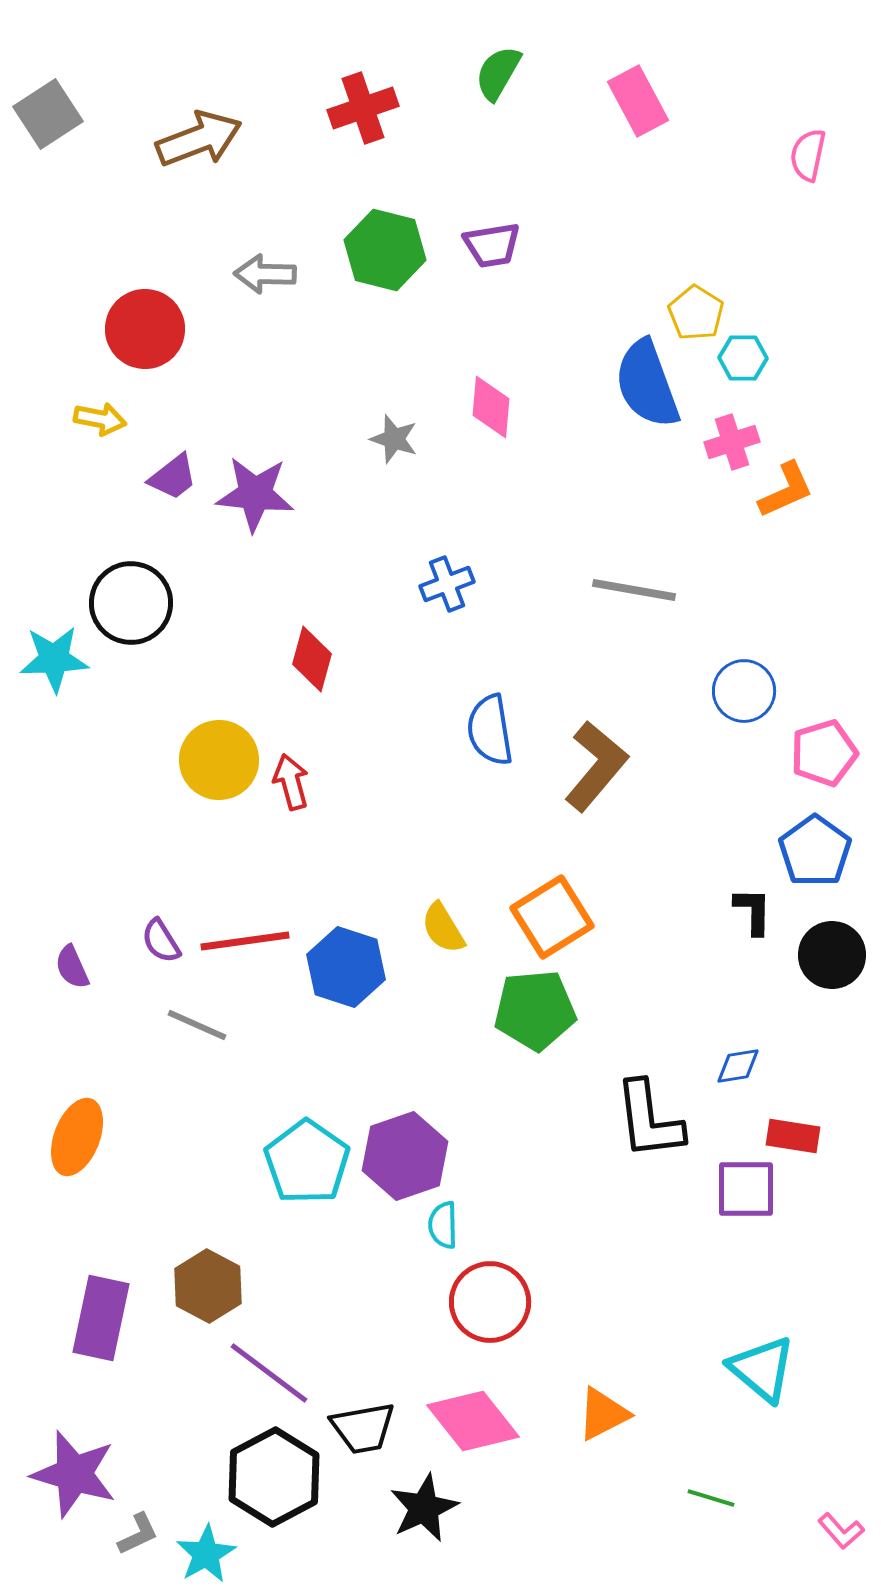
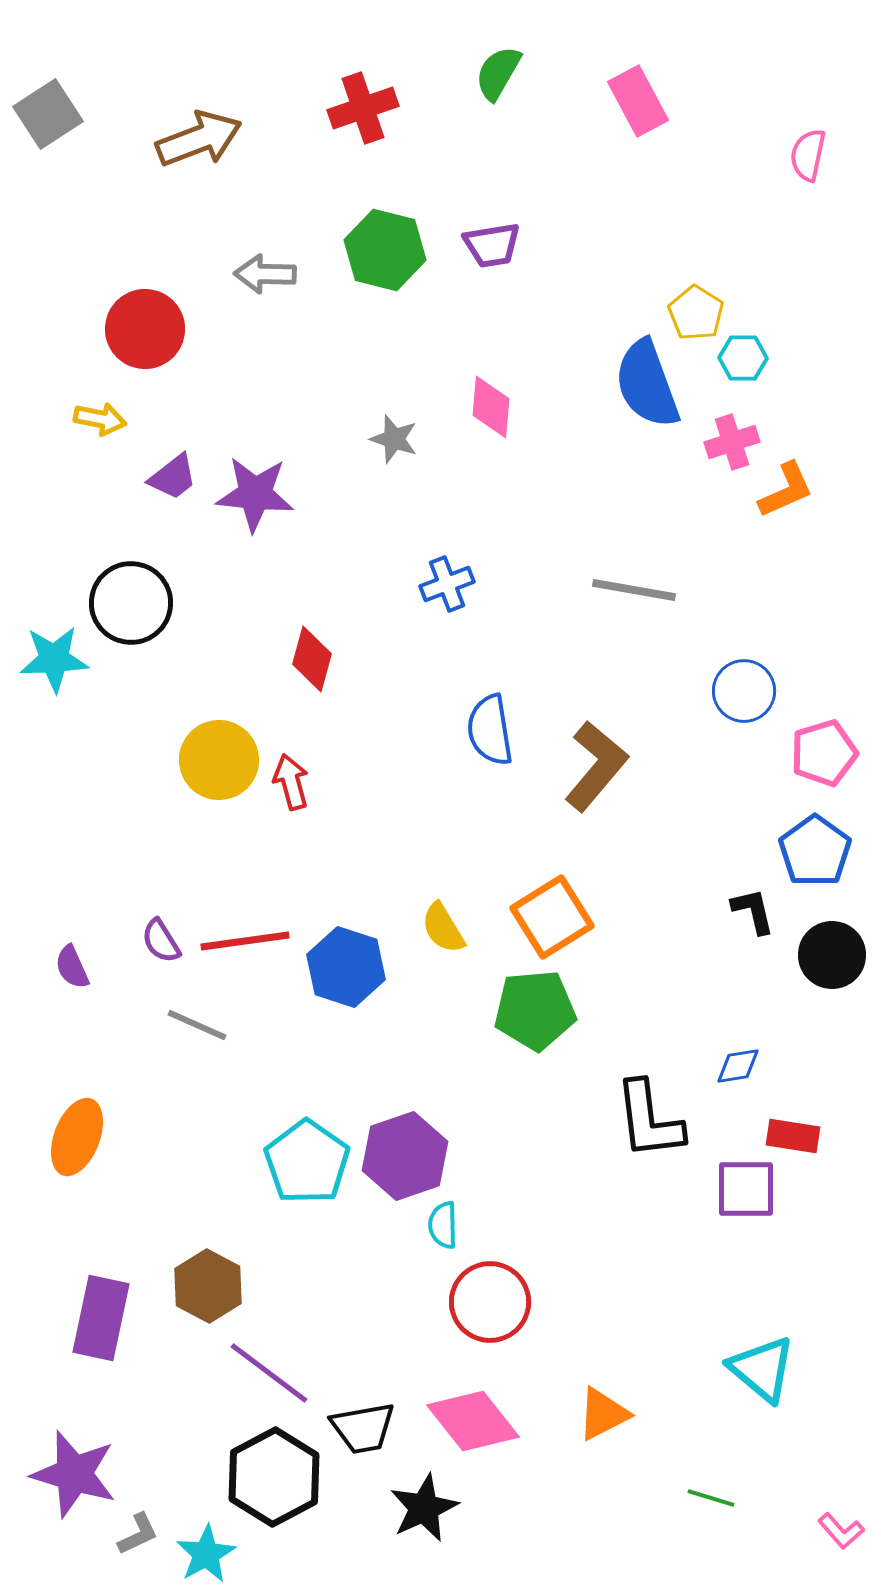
black L-shape at (753, 911): rotated 14 degrees counterclockwise
